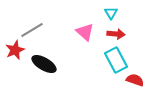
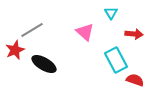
red arrow: moved 18 px right
